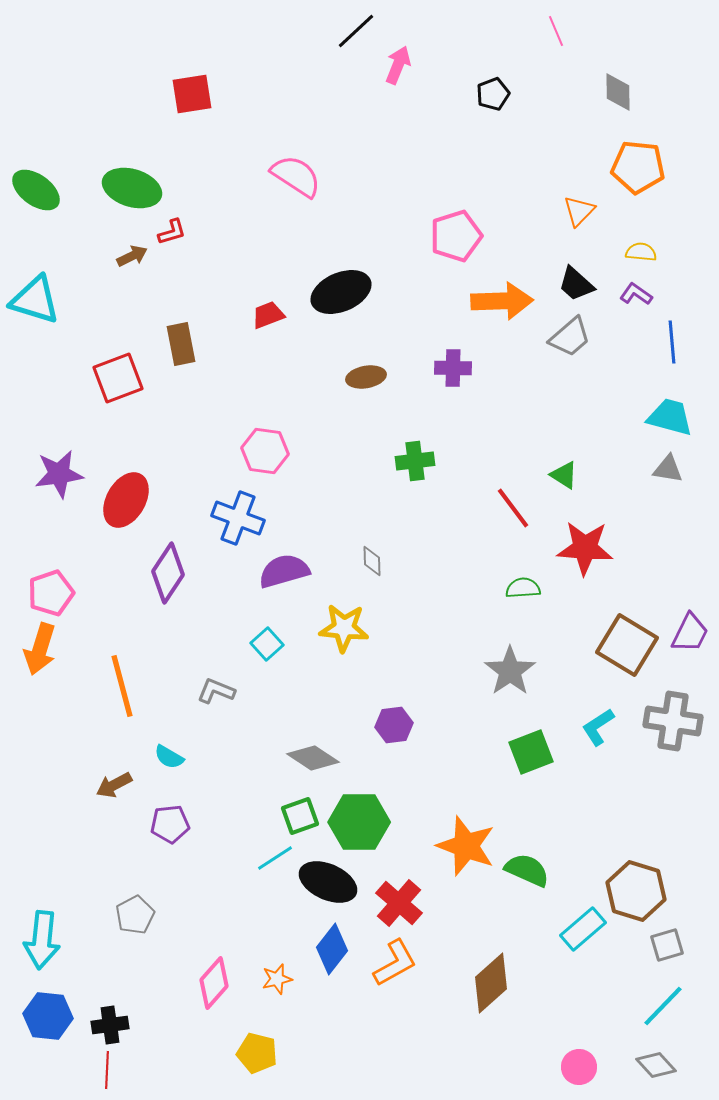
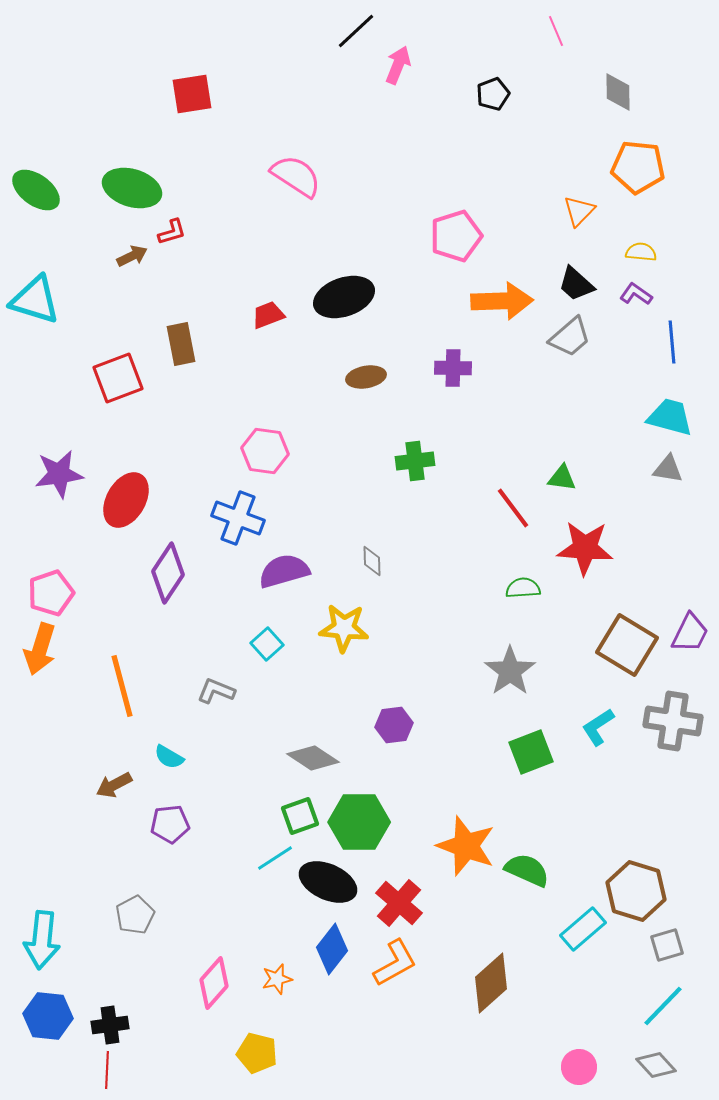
black ellipse at (341, 292): moved 3 px right, 5 px down; rotated 4 degrees clockwise
green triangle at (564, 475): moved 2 px left, 3 px down; rotated 24 degrees counterclockwise
